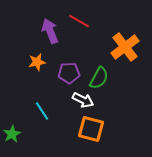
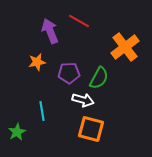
white arrow: rotated 10 degrees counterclockwise
cyan line: rotated 24 degrees clockwise
green star: moved 5 px right, 2 px up
